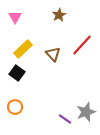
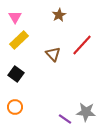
yellow rectangle: moved 4 px left, 9 px up
black square: moved 1 px left, 1 px down
gray star: rotated 24 degrees clockwise
